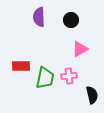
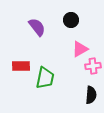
purple semicircle: moved 2 px left, 10 px down; rotated 144 degrees clockwise
pink cross: moved 24 px right, 10 px up
black semicircle: moved 1 px left; rotated 18 degrees clockwise
